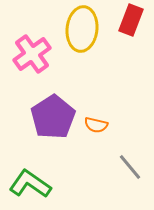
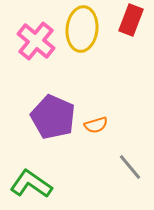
pink cross: moved 4 px right, 13 px up; rotated 15 degrees counterclockwise
purple pentagon: rotated 15 degrees counterclockwise
orange semicircle: rotated 30 degrees counterclockwise
green L-shape: moved 1 px right
